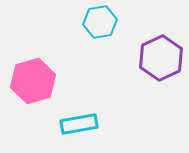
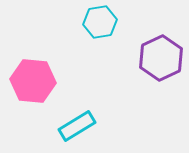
pink hexagon: rotated 21 degrees clockwise
cyan rectangle: moved 2 px left, 2 px down; rotated 21 degrees counterclockwise
